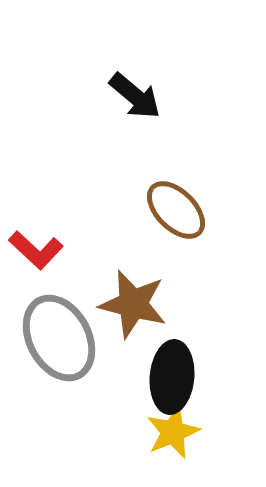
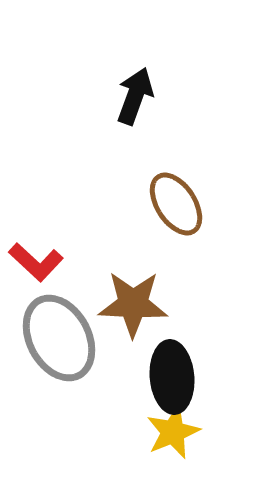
black arrow: rotated 110 degrees counterclockwise
brown ellipse: moved 6 px up; rotated 12 degrees clockwise
red L-shape: moved 12 px down
brown star: rotated 12 degrees counterclockwise
black ellipse: rotated 10 degrees counterclockwise
